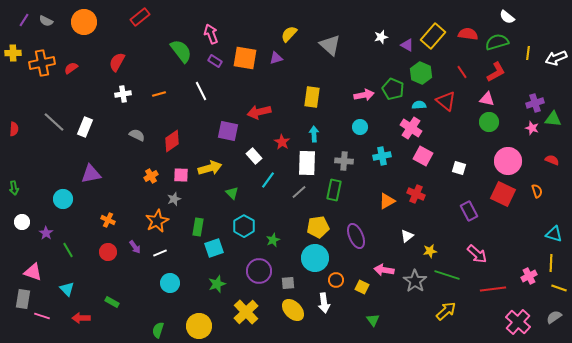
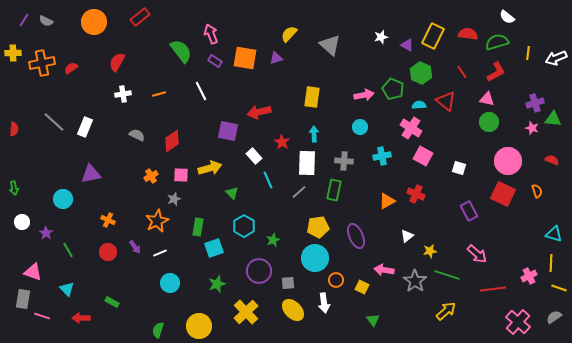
orange circle at (84, 22): moved 10 px right
yellow rectangle at (433, 36): rotated 15 degrees counterclockwise
cyan line at (268, 180): rotated 60 degrees counterclockwise
